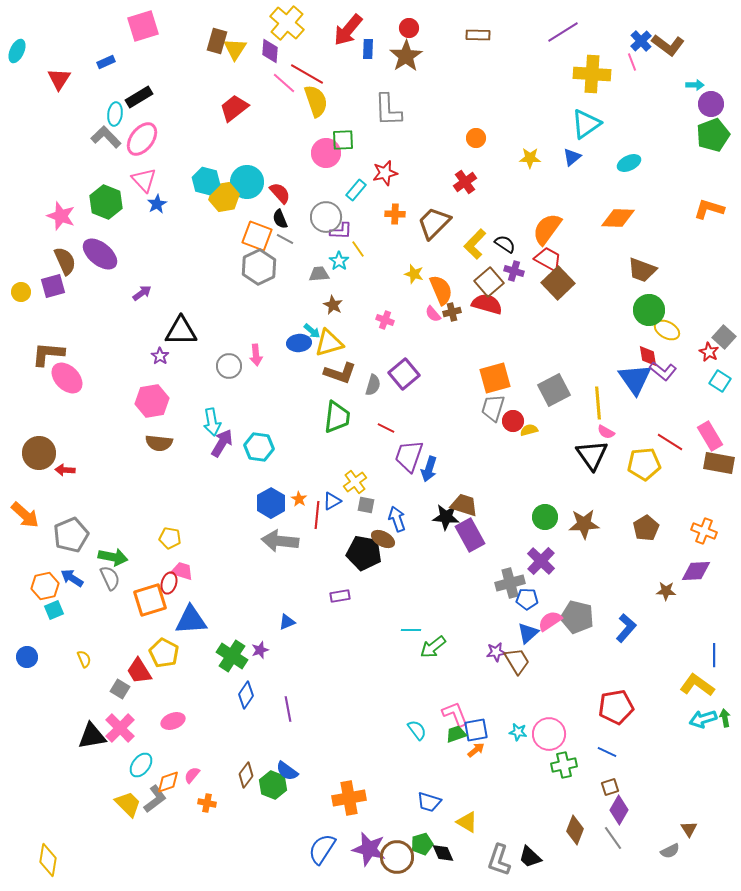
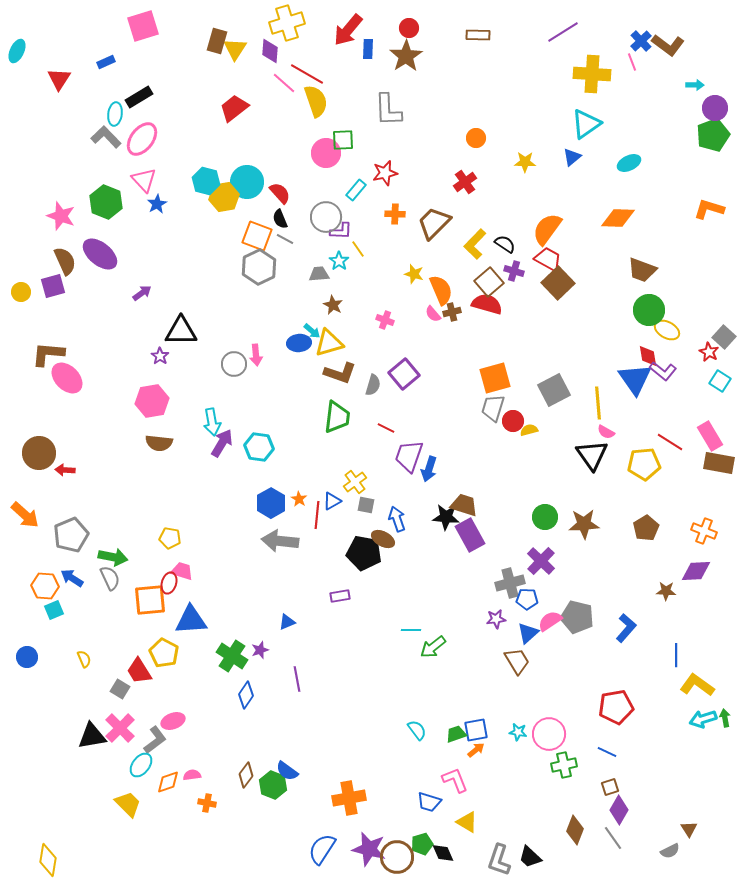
yellow cross at (287, 23): rotated 32 degrees clockwise
purple circle at (711, 104): moved 4 px right, 4 px down
yellow star at (530, 158): moved 5 px left, 4 px down
gray circle at (229, 366): moved 5 px right, 2 px up
orange hexagon at (45, 586): rotated 16 degrees clockwise
orange square at (150, 600): rotated 12 degrees clockwise
purple star at (496, 652): moved 33 px up
blue line at (714, 655): moved 38 px left
purple line at (288, 709): moved 9 px right, 30 px up
pink L-shape at (455, 714): moved 66 px down
pink semicircle at (192, 775): rotated 42 degrees clockwise
gray L-shape at (155, 799): moved 59 px up
